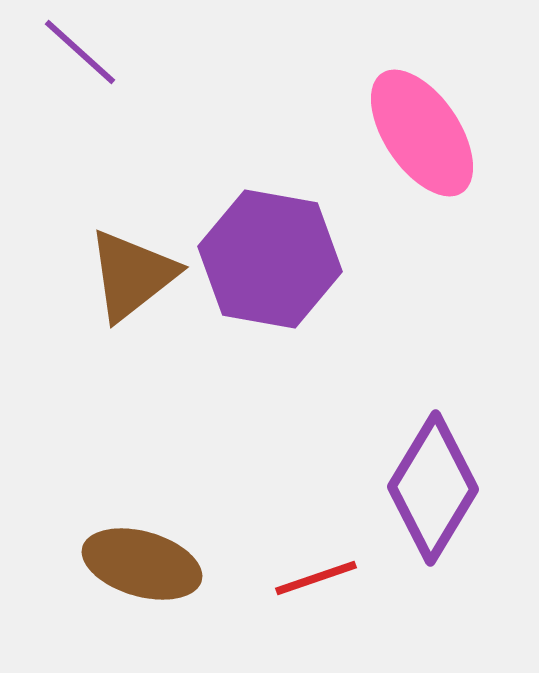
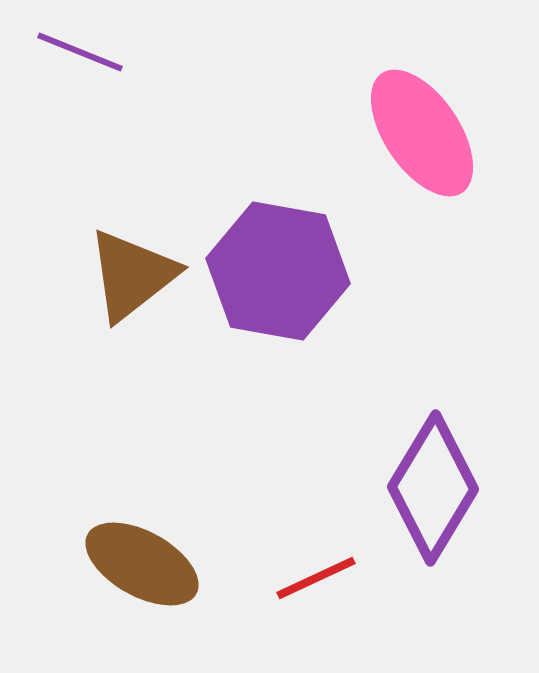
purple line: rotated 20 degrees counterclockwise
purple hexagon: moved 8 px right, 12 px down
brown ellipse: rotated 13 degrees clockwise
red line: rotated 6 degrees counterclockwise
